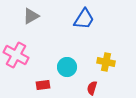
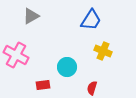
blue trapezoid: moved 7 px right, 1 px down
yellow cross: moved 3 px left, 11 px up; rotated 12 degrees clockwise
